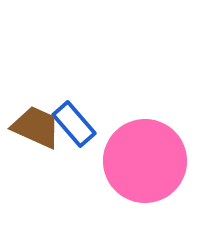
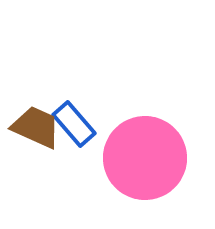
pink circle: moved 3 px up
